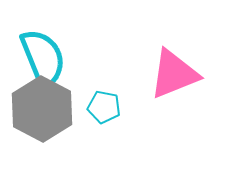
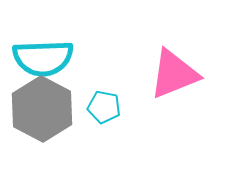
cyan semicircle: rotated 110 degrees clockwise
